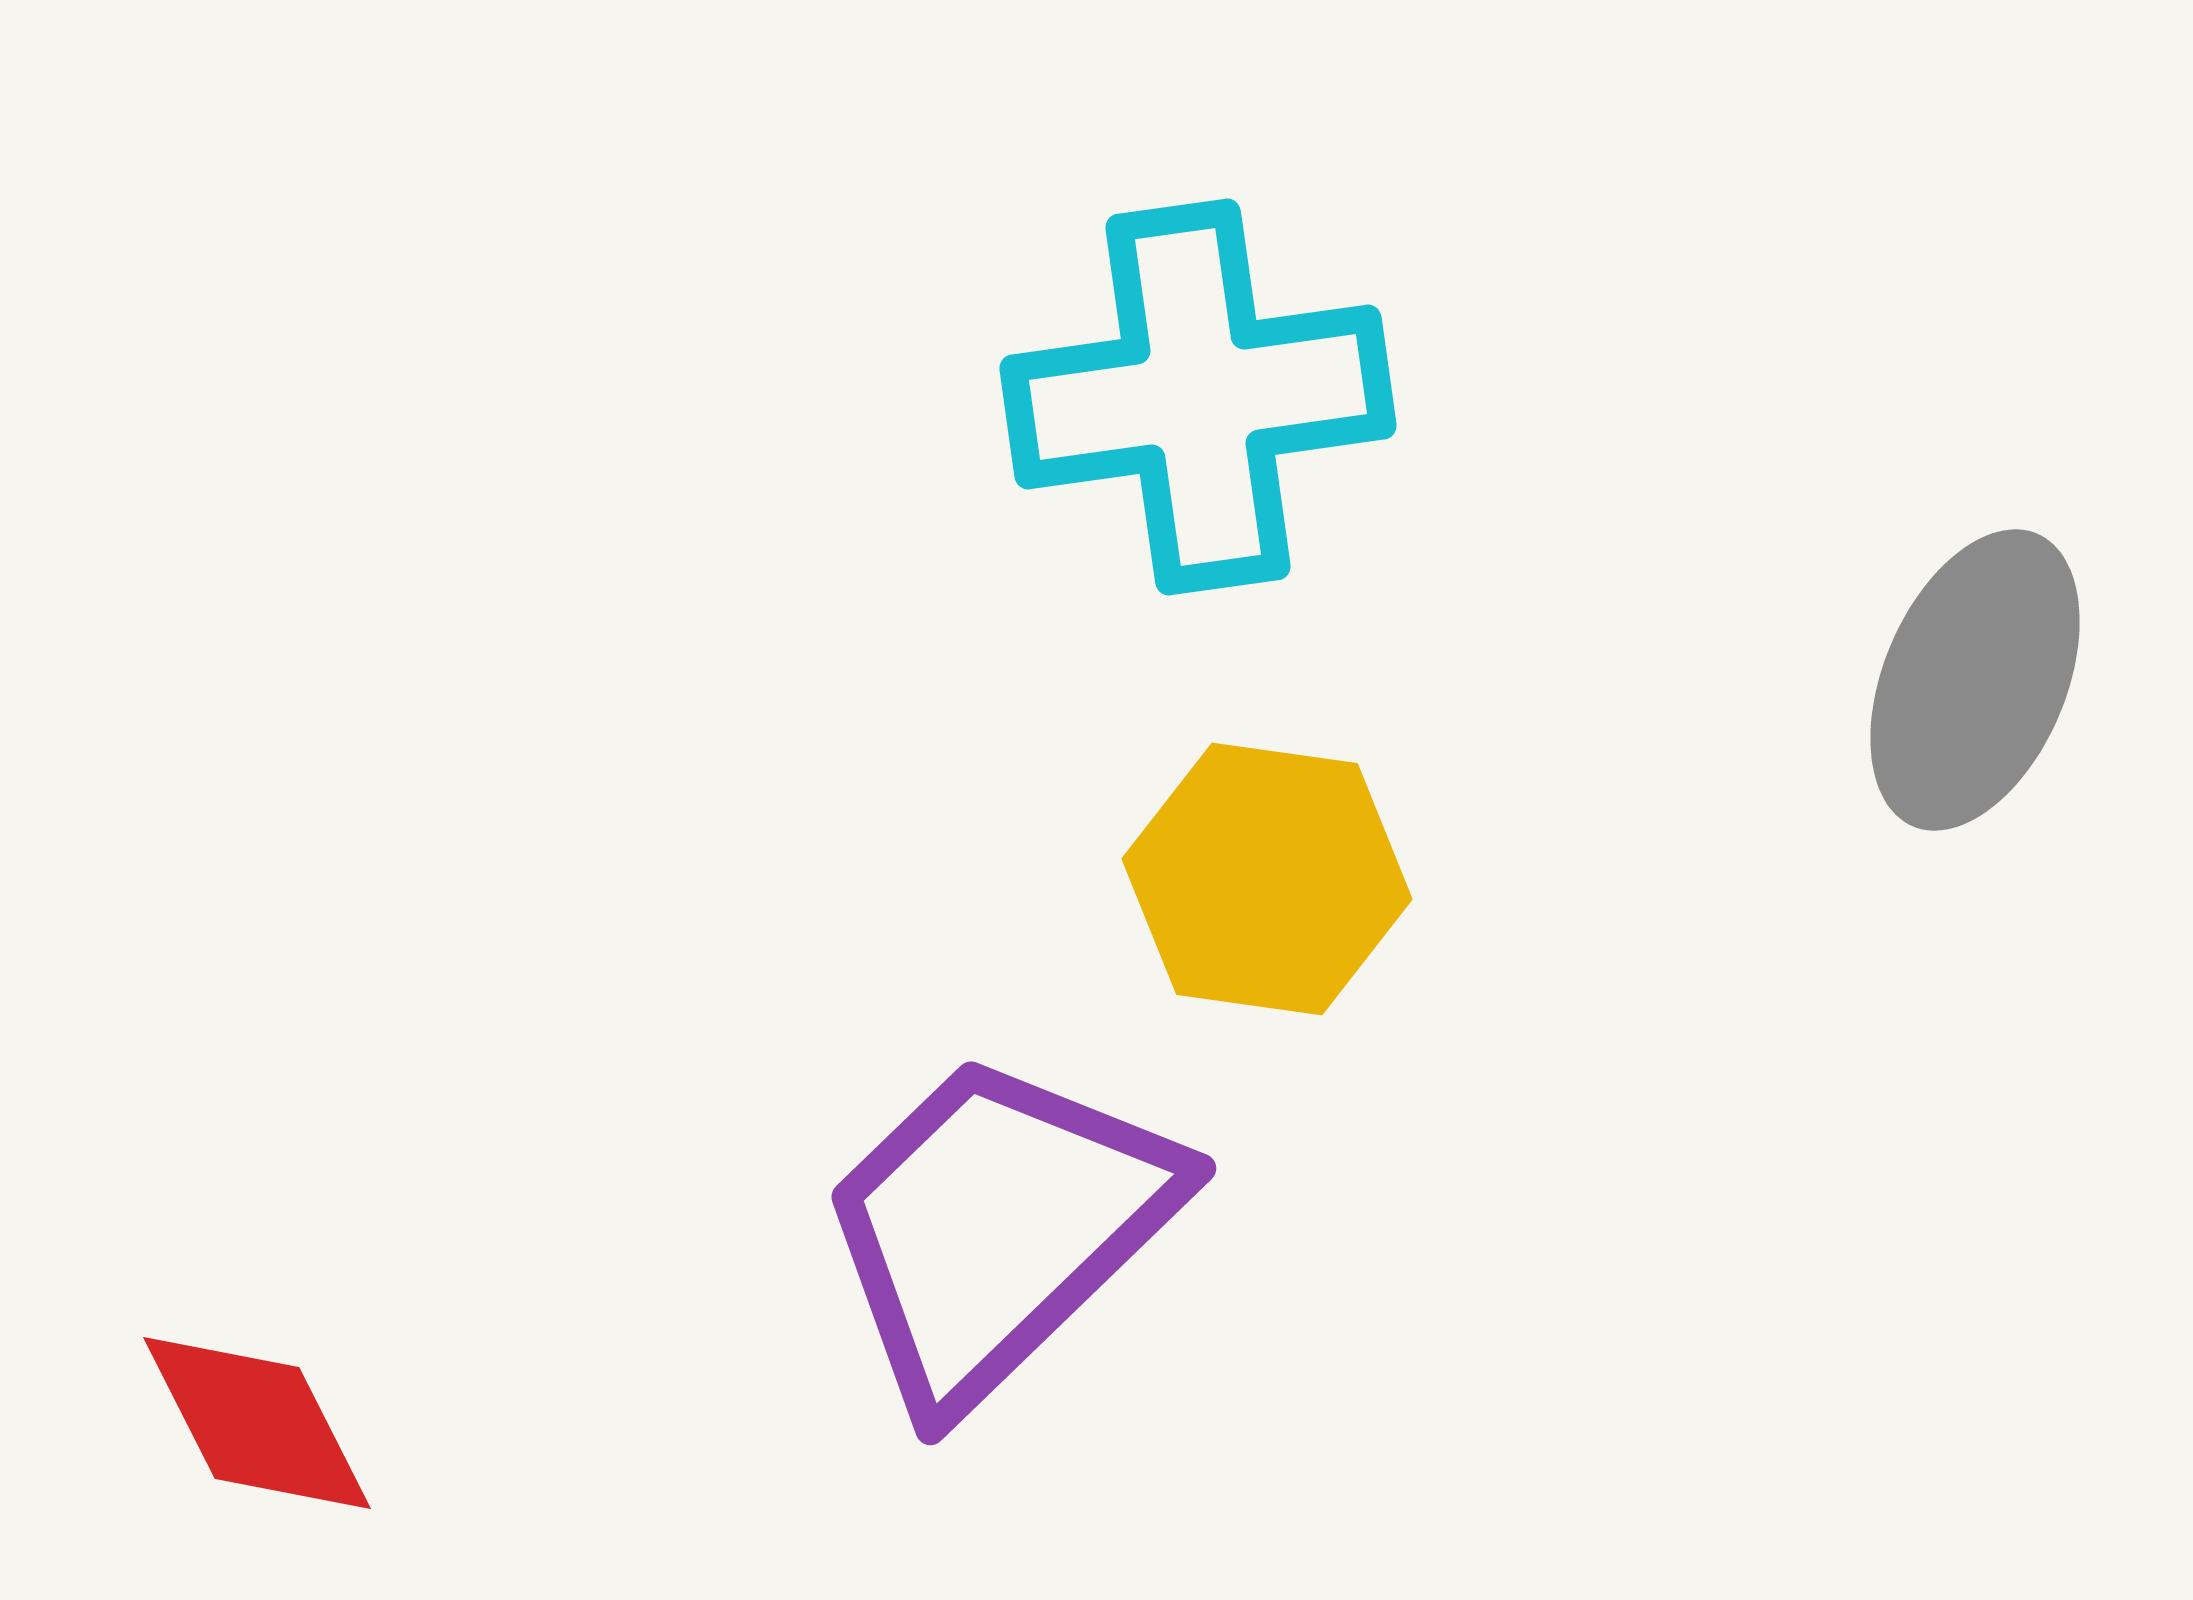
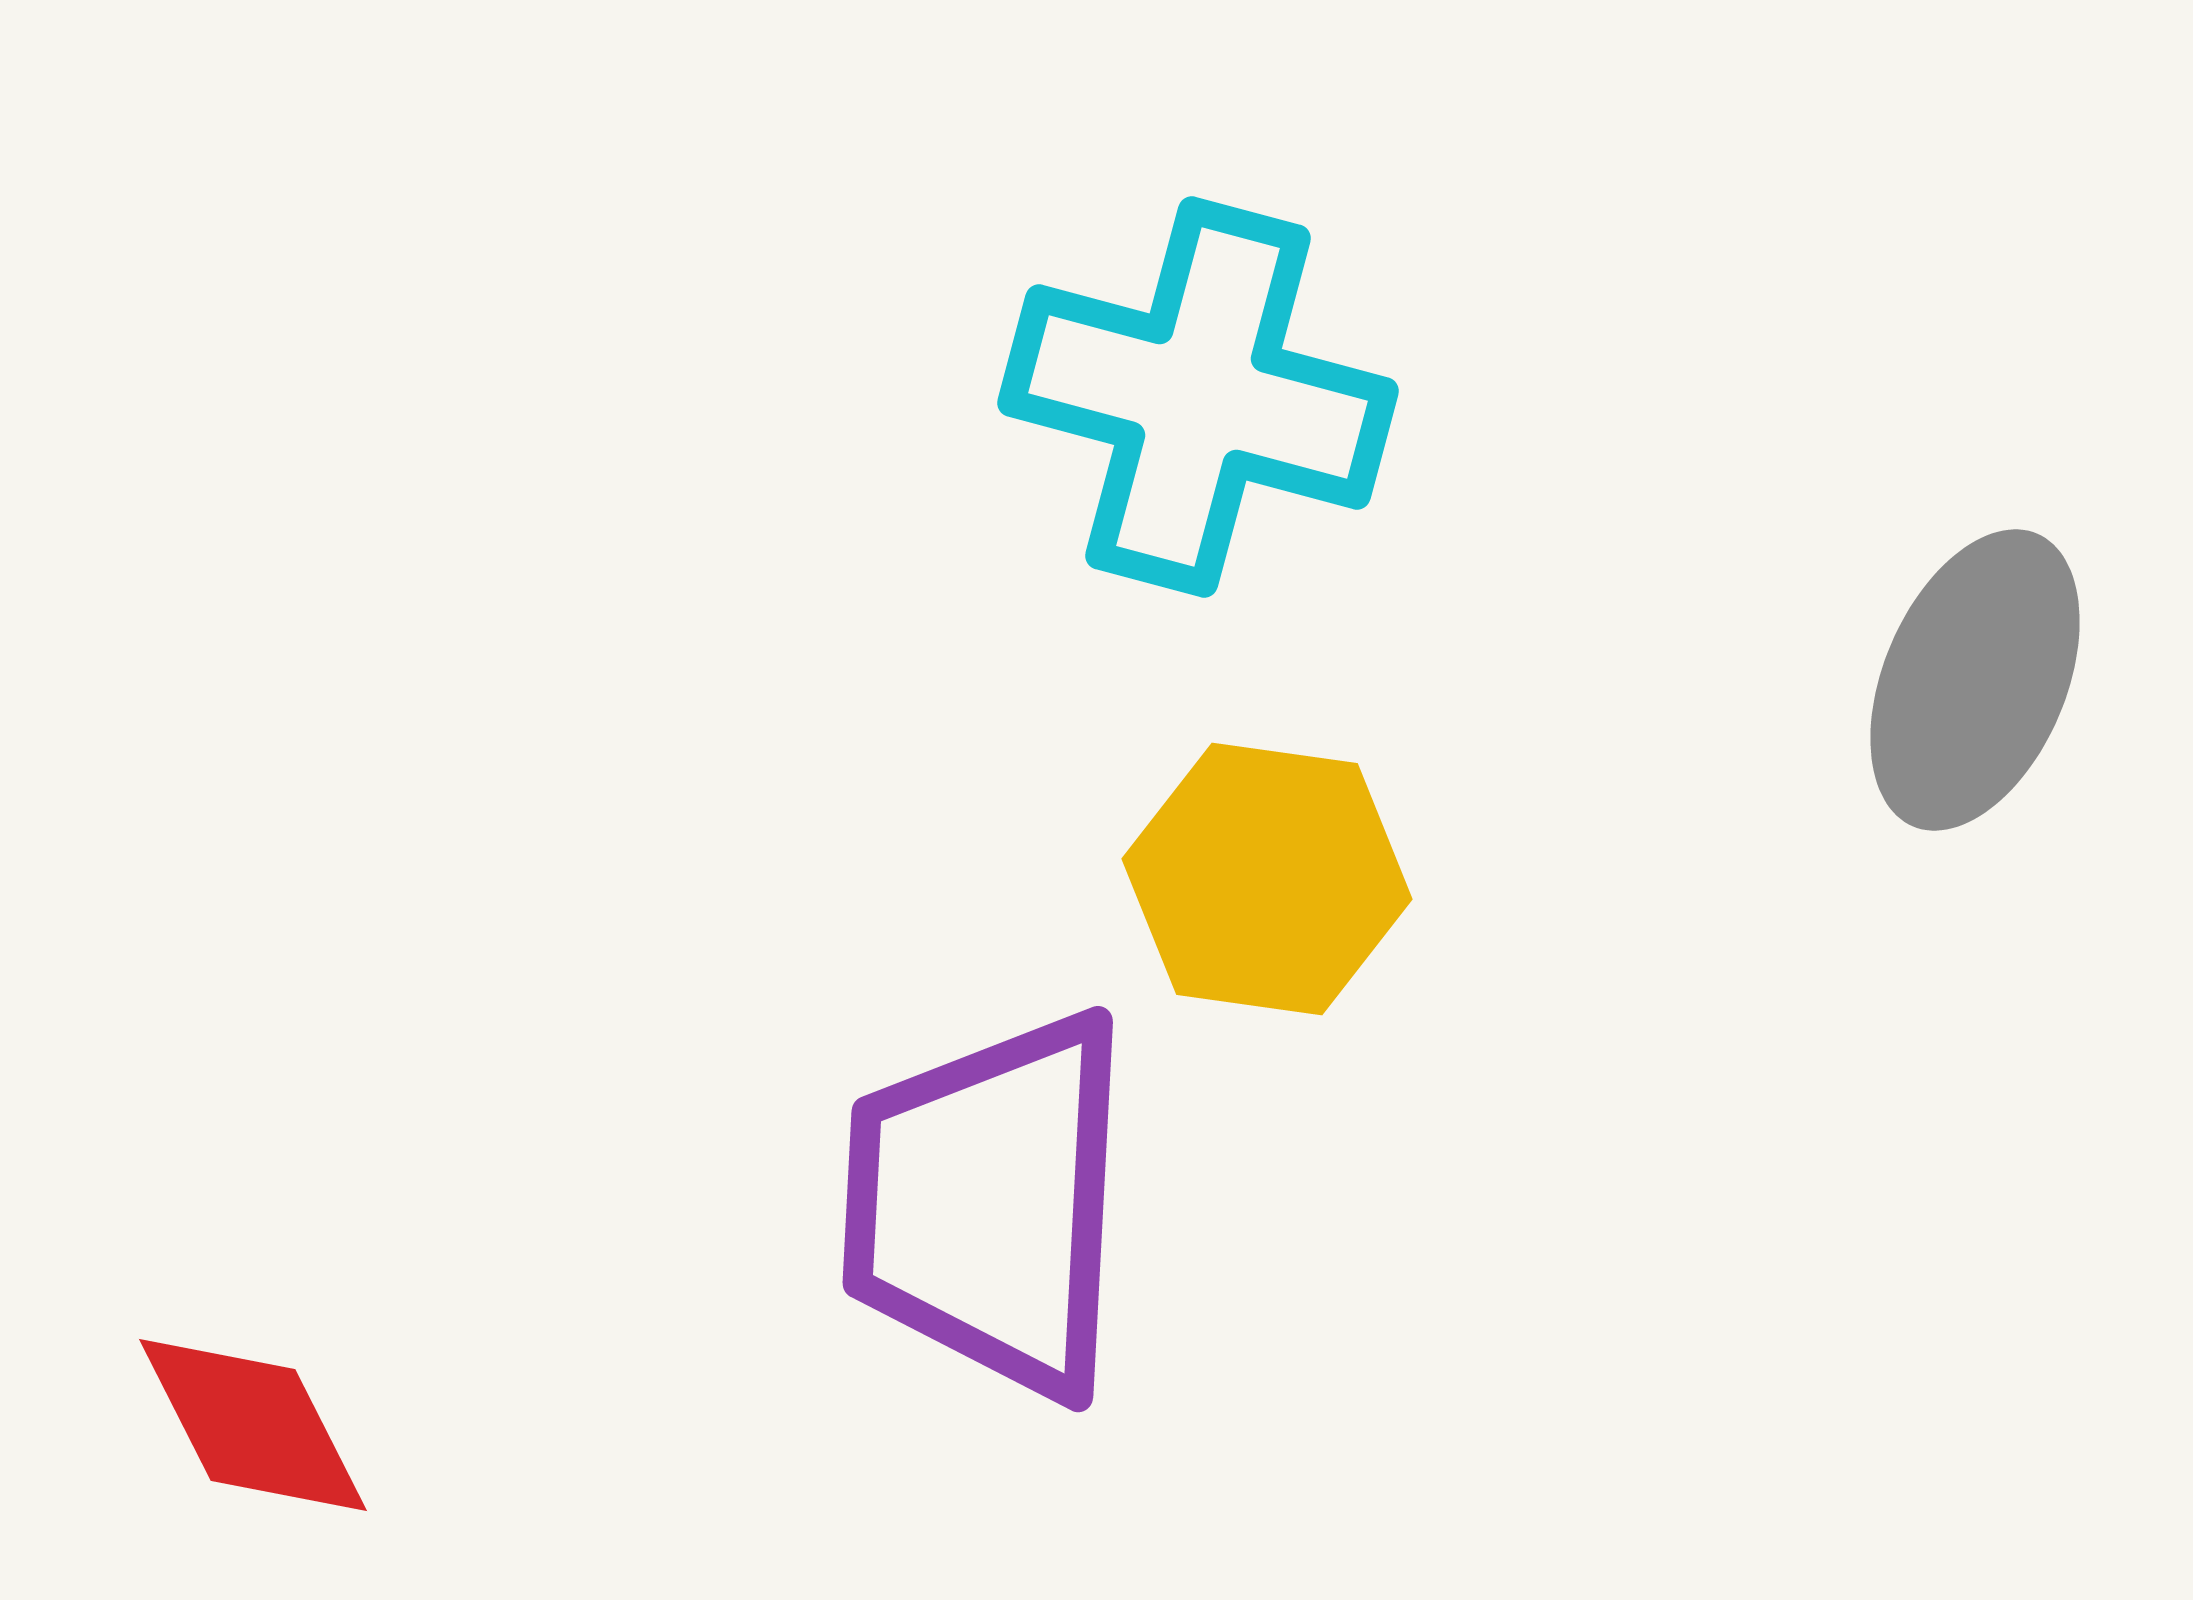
cyan cross: rotated 23 degrees clockwise
purple trapezoid: moved 8 px left, 24 px up; rotated 43 degrees counterclockwise
red diamond: moved 4 px left, 2 px down
